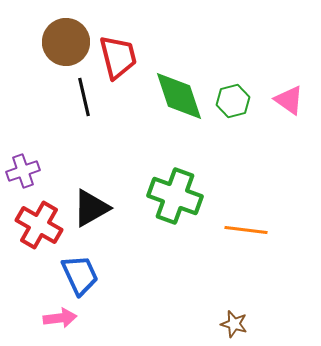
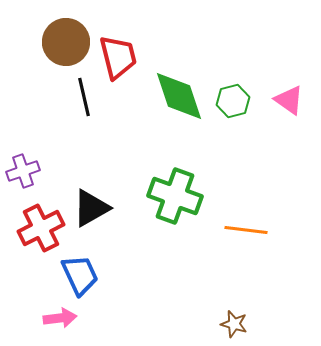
red cross: moved 2 px right, 3 px down; rotated 33 degrees clockwise
